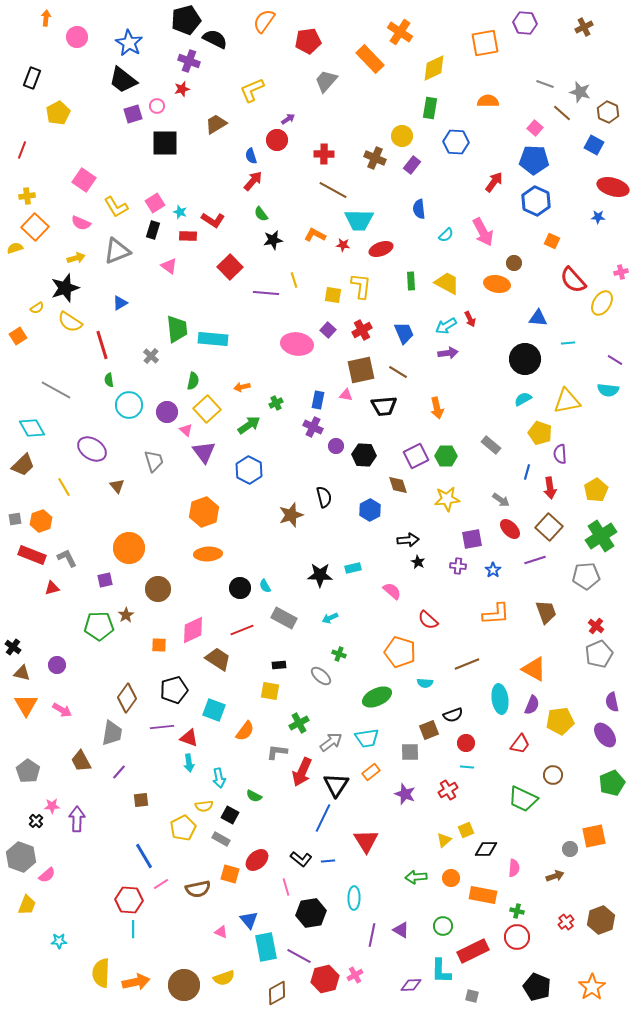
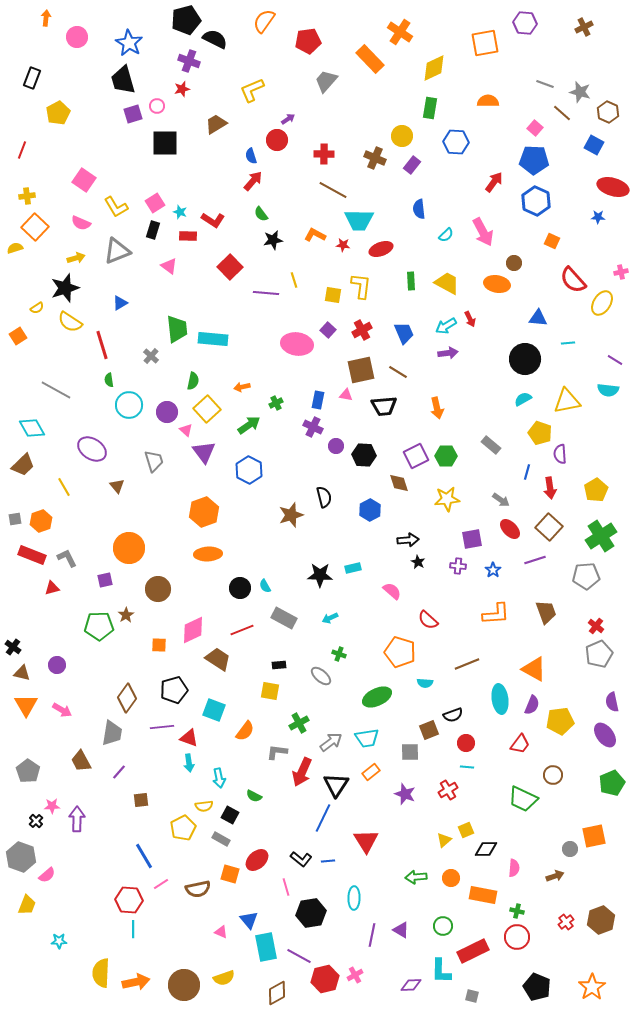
black trapezoid at (123, 80): rotated 36 degrees clockwise
brown diamond at (398, 485): moved 1 px right, 2 px up
